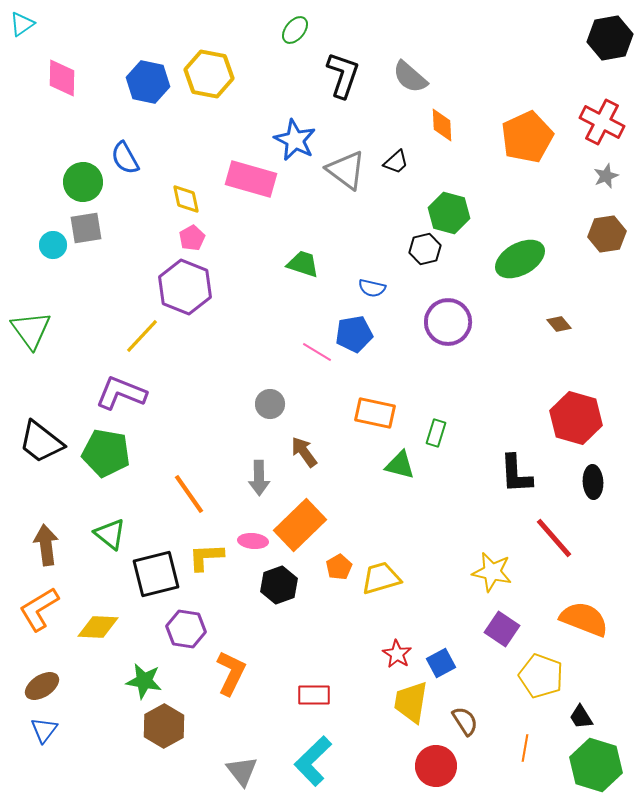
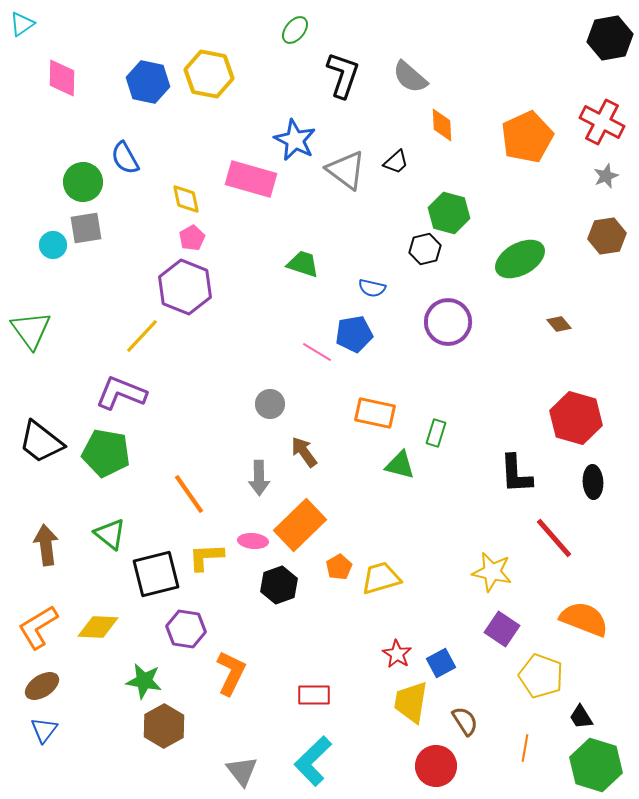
brown hexagon at (607, 234): moved 2 px down
orange L-shape at (39, 609): moved 1 px left, 18 px down
